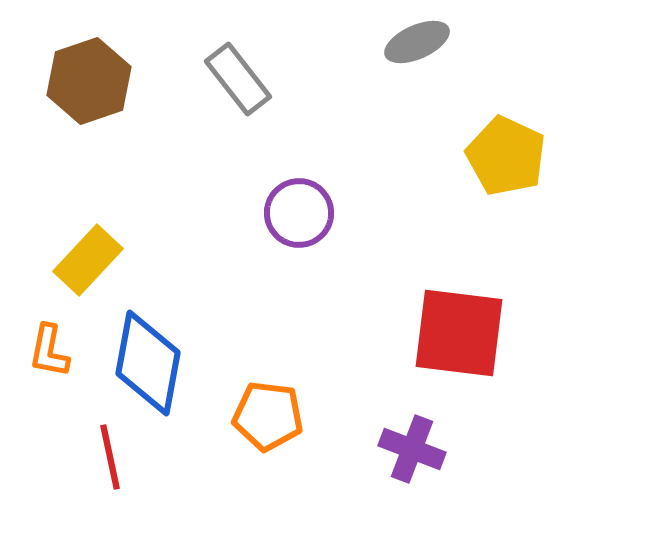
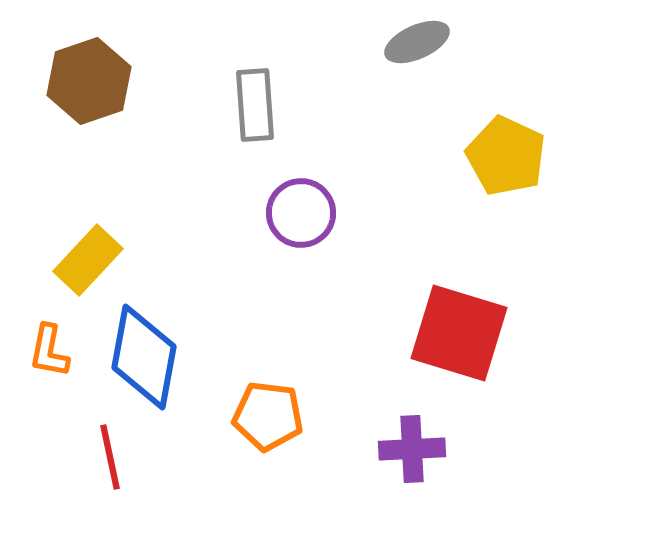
gray rectangle: moved 17 px right, 26 px down; rotated 34 degrees clockwise
purple circle: moved 2 px right
red square: rotated 10 degrees clockwise
blue diamond: moved 4 px left, 6 px up
purple cross: rotated 24 degrees counterclockwise
